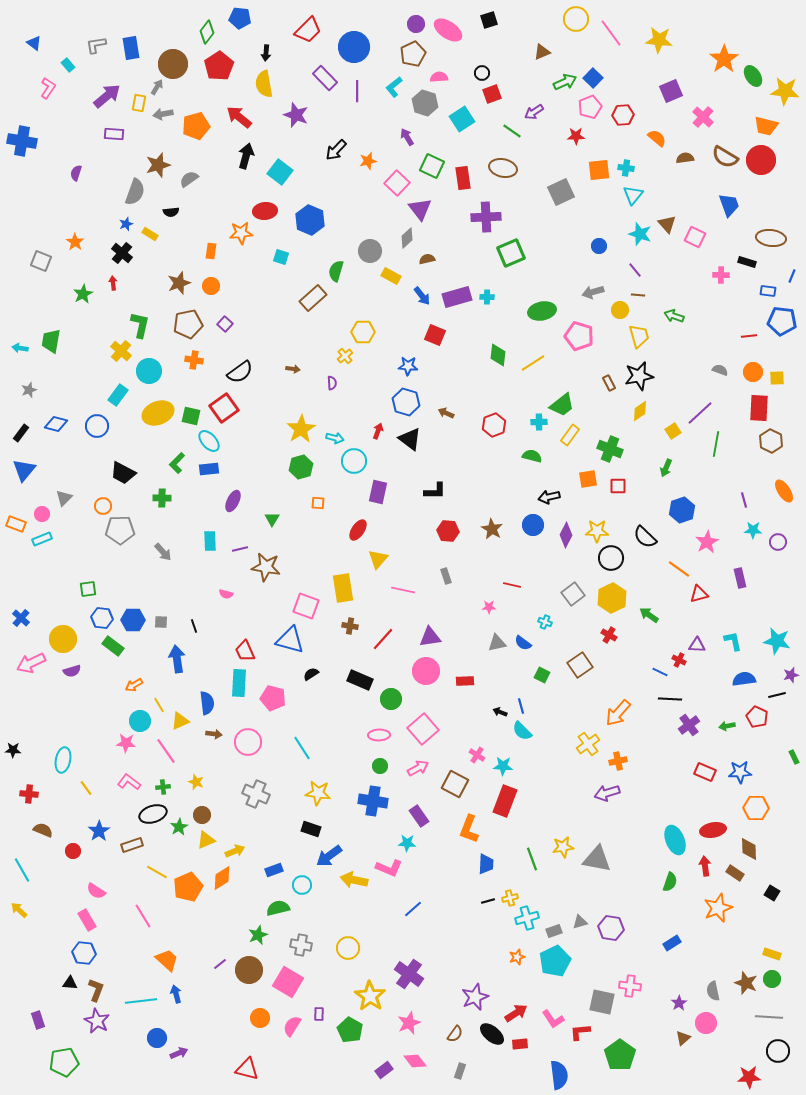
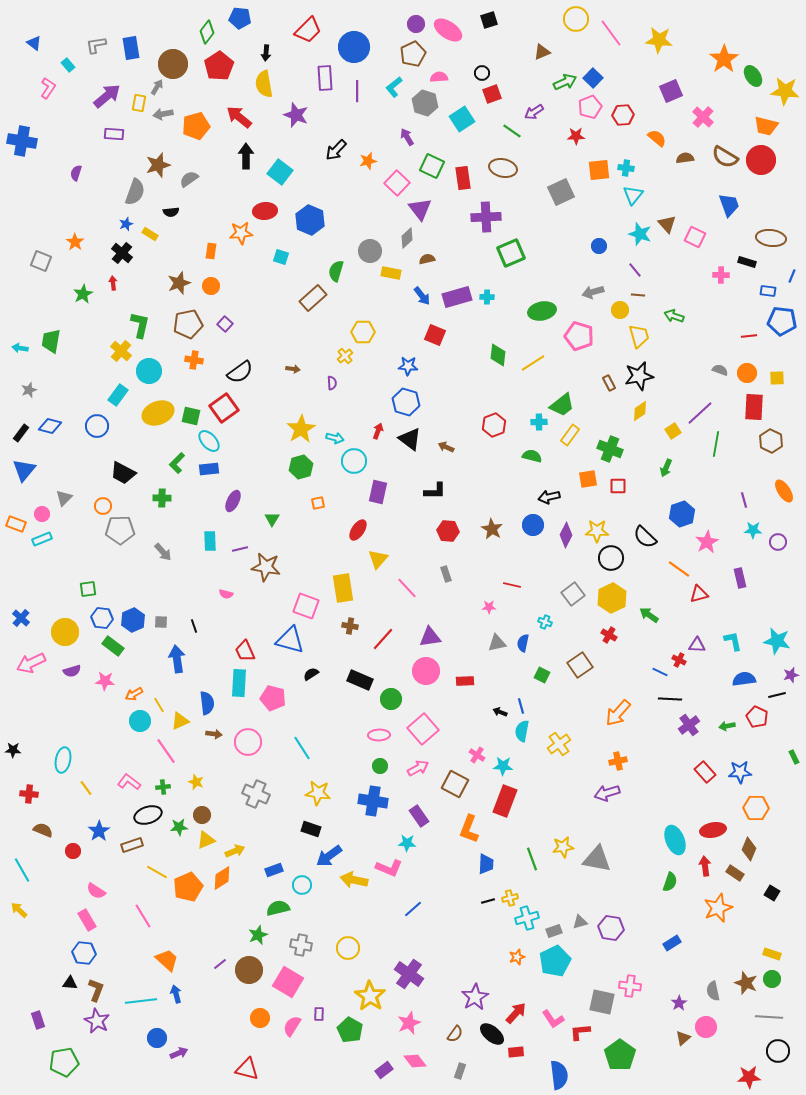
purple rectangle at (325, 78): rotated 40 degrees clockwise
black arrow at (246, 156): rotated 15 degrees counterclockwise
yellow rectangle at (391, 276): moved 3 px up; rotated 18 degrees counterclockwise
orange circle at (753, 372): moved 6 px left, 1 px down
red rectangle at (759, 408): moved 5 px left, 1 px up
brown arrow at (446, 413): moved 34 px down
blue diamond at (56, 424): moved 6 px left, 2 px down
orange square at (318, 503): rotated 16 degrees counterclockwise
blue hexagon at (682, 510): moved 4 px down
gray rectangle at (446, 576): moved 2 px up
pink line at (403, 590): moved 4 px right, 2 px up; rotated 35 degrees clockwise
blue hexagon at (133, 620): rotated 25 degrees counterclockwise
yellow circle at (63, 639): moved 2 px right, 7 px up
blue semicircle at (523, 643): rotated 66 degrees clockwise
orange arrow at (134, 685): moved 9 px down
cyan semicircle at (522, 731): rotated 55 degrees clockwise
pink star at (126, 743): moved 21 px left, 62 px up
yellow cross at (588, 744): moved 29 px left
red rectangle at (705, 772): rotated 25 degrees clockwise
black ellipse at (153, 814): moved 5 px left, 1 px down
green star at (179, 827): rotated 24 degrees clockwise
brown diamond at (749, 849): rotated 25 degrees clockwise
purple star at (475, 997): rotated 8 degrees counterclockwise
red arrow at (516, 1013): rotated 15 degrees counterclockwise
pink circle at (706, 1023): moved 4 px down
red rectangle at (520, 1044): moved 4 px left, 8 px down
